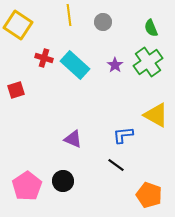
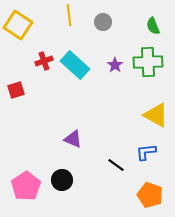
green semicircle: moved 2 px right, 2 px up
red cross: moved 3 px down; rotated 36 degrees counterclockwise
green cross: rotated 32 degrees clockwise
blue L-shape: moved 23 px right, 17 px down
black circle: moved 1 px left, 1 px up
pink pentagon: moved 1 px left
orange pentagon: moved 1 px right
